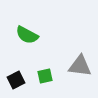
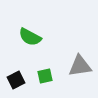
green semicircle: moved 3 px right, 2 px down
gray triangle: rotated 15 degrees counterclockwise
